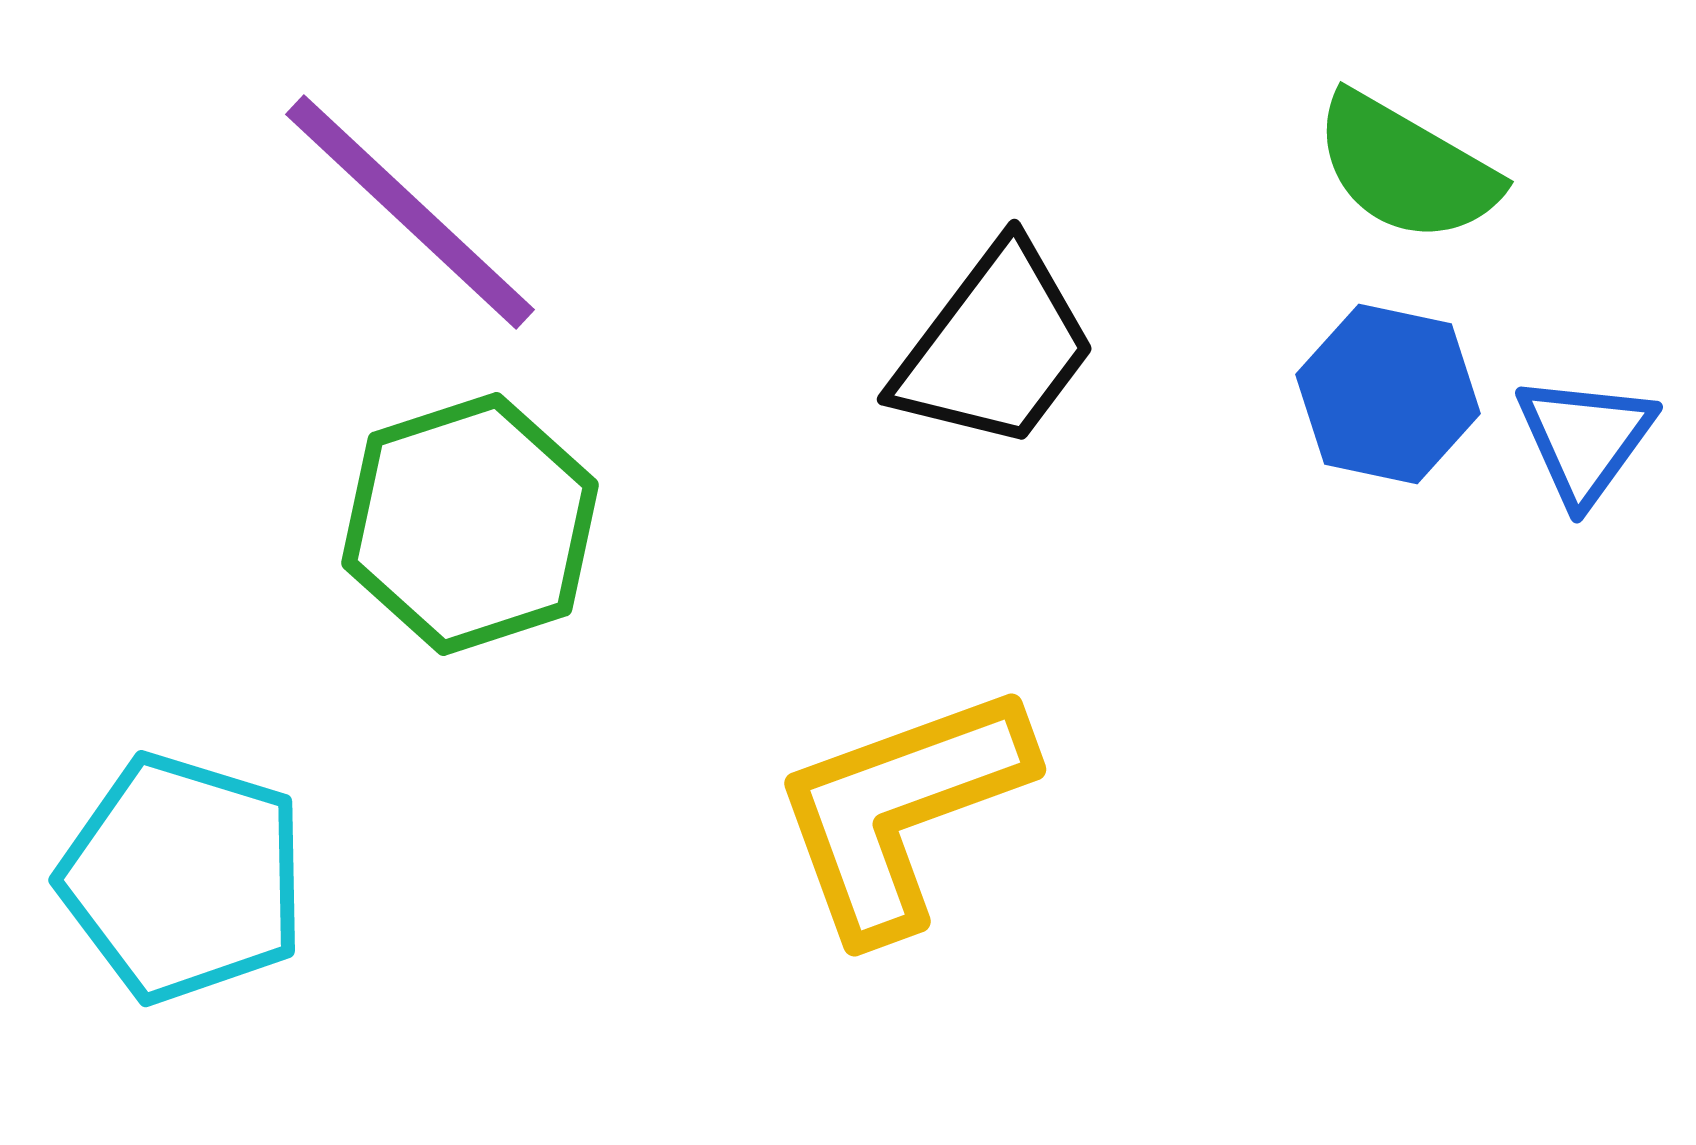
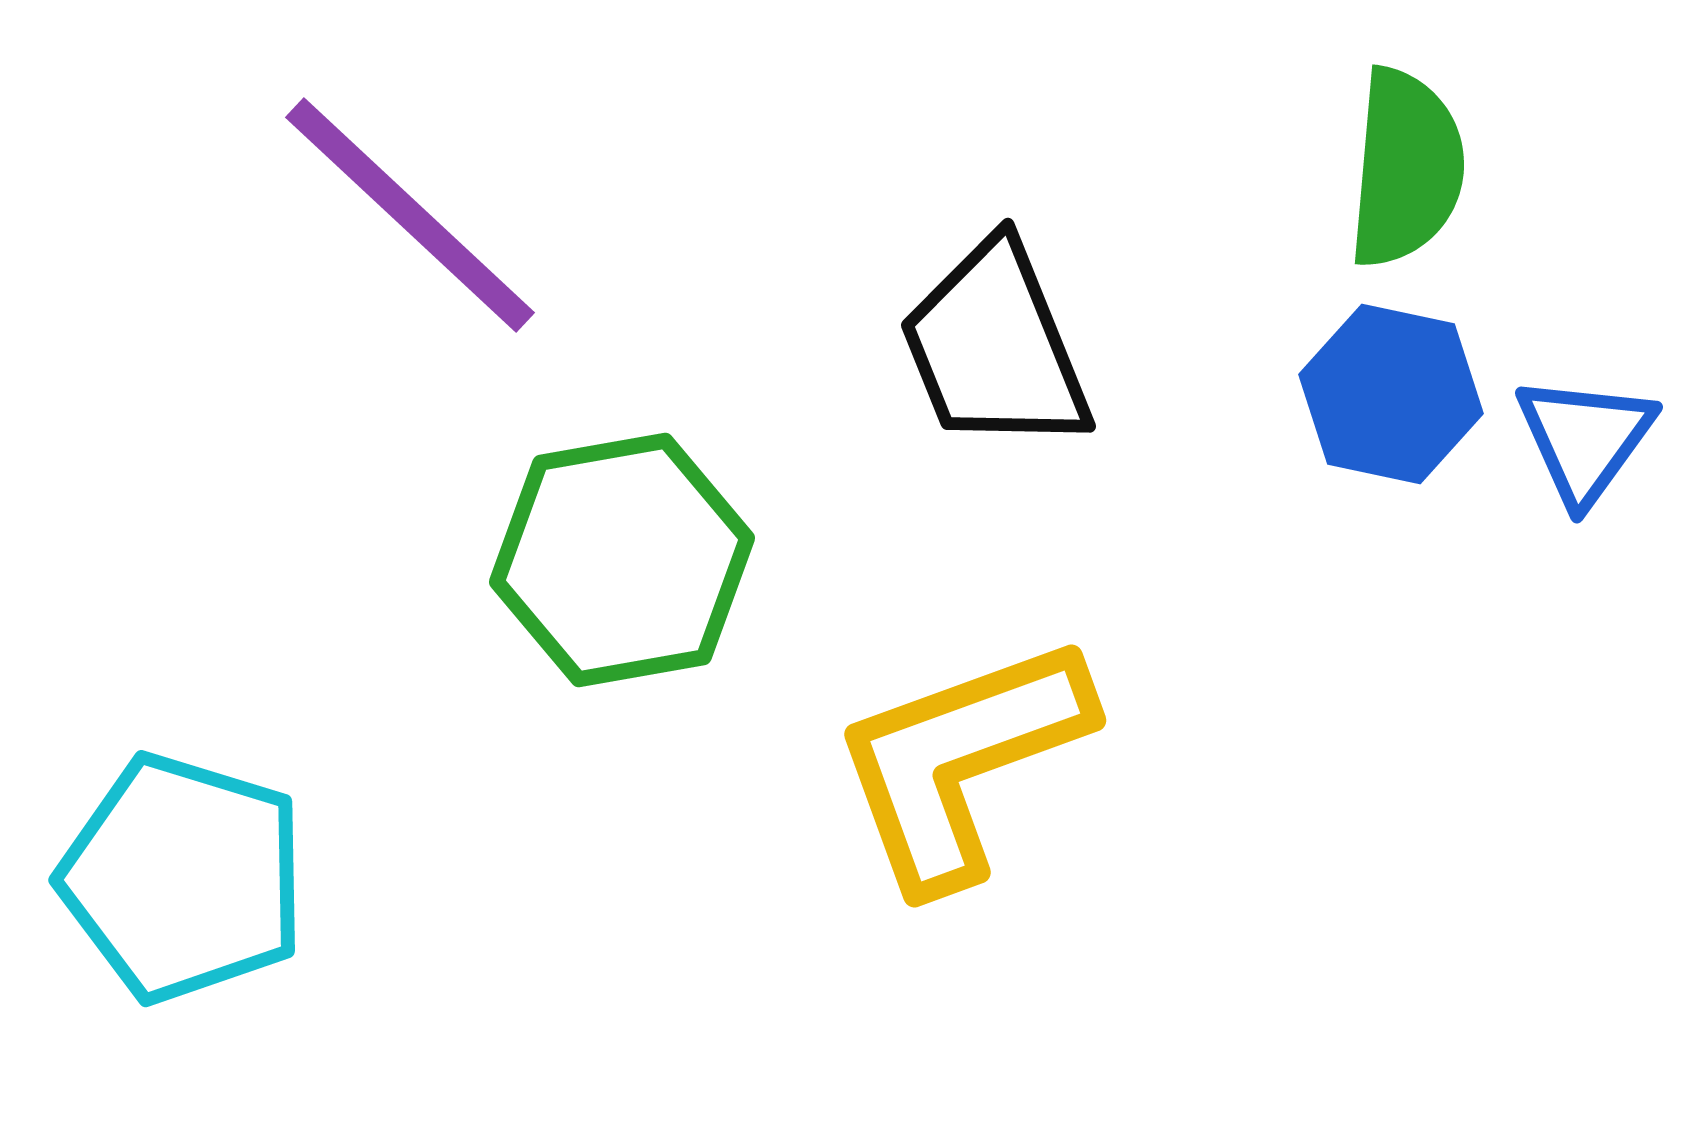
green semicircle: rotated 115 degrees counterclockwise
purple line: moved 3 px down
black trapezoid: rotated 121 degrees clockwise
blue hexagon: moved 3 px right
green hexagon: moved 152 px right, 36 px down; rotated 8 degrees clockwise
yellow L-shape: moved 60 px right, 49 px up
